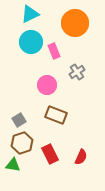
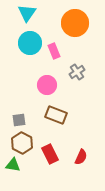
cyan triangle: moved 3 px left, 1 px up; rotated 30 degrees counterclockwise
cyan circle: moved 1 px left, 1 px down
gray square: rotated 24 degrees clockwise
brown hexagon: rotated 15 degrees counterclockwise
